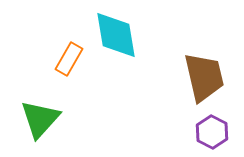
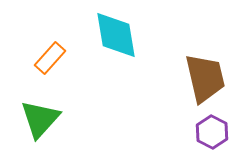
orange rectangle: moved 19 px left, 1 px up; rotated 12 degrees clockwise
brown trapezoid: moved 1 px right, 1 px down
